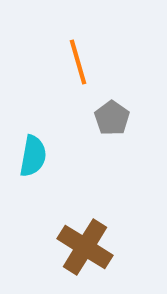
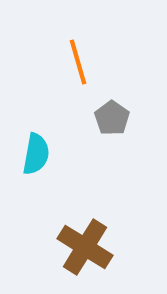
cyan semicircle: moved 3 px right, 2 px up
